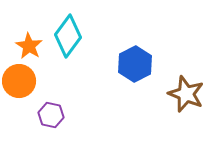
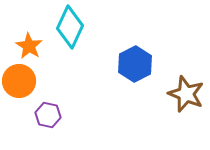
cyan diamond: moved 2 px right, 9 px up; rotated 12 degrees counterclockwise
purple hexagon: moved 3 px left
